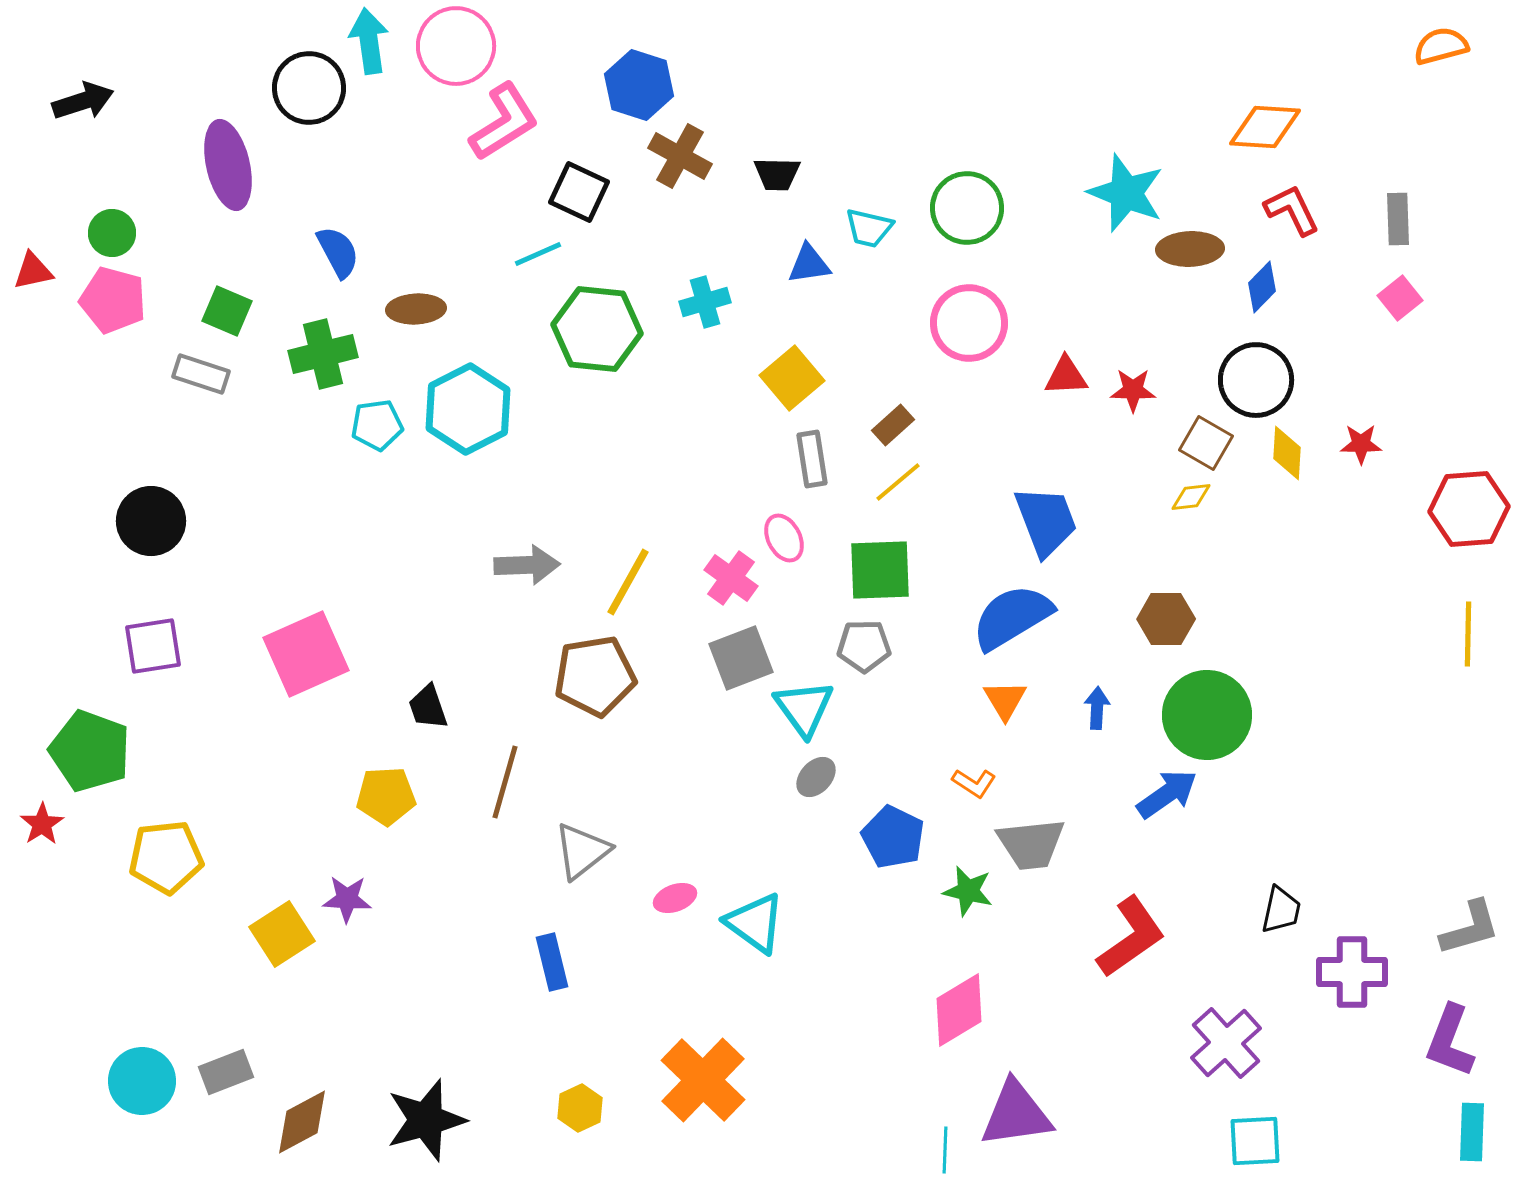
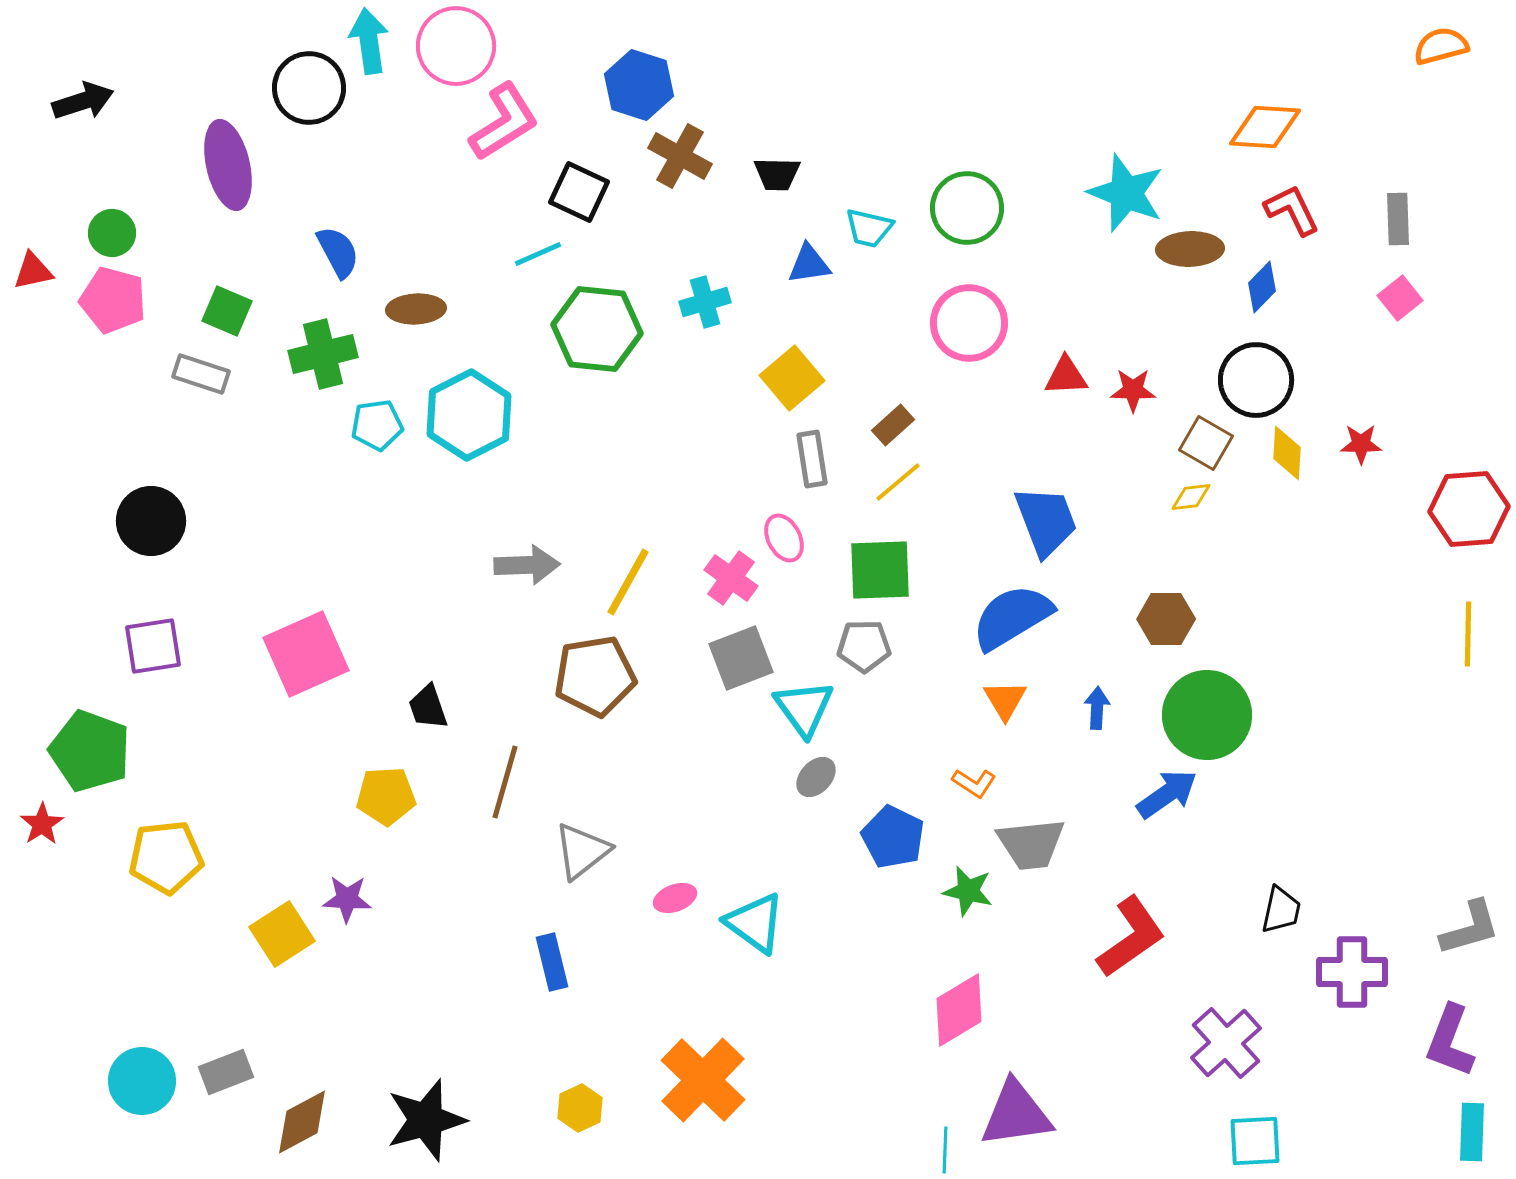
cyan hexagon at (468, 409): moved 1 px right, 6 px down
